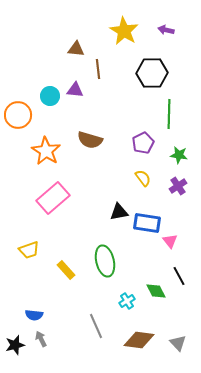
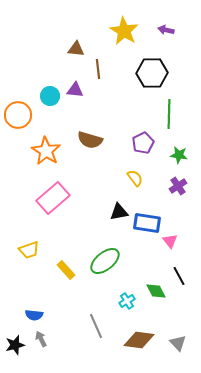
yellow semicircle: moved 8 px left
green ellipse: rotated 64 degrees clockwise
